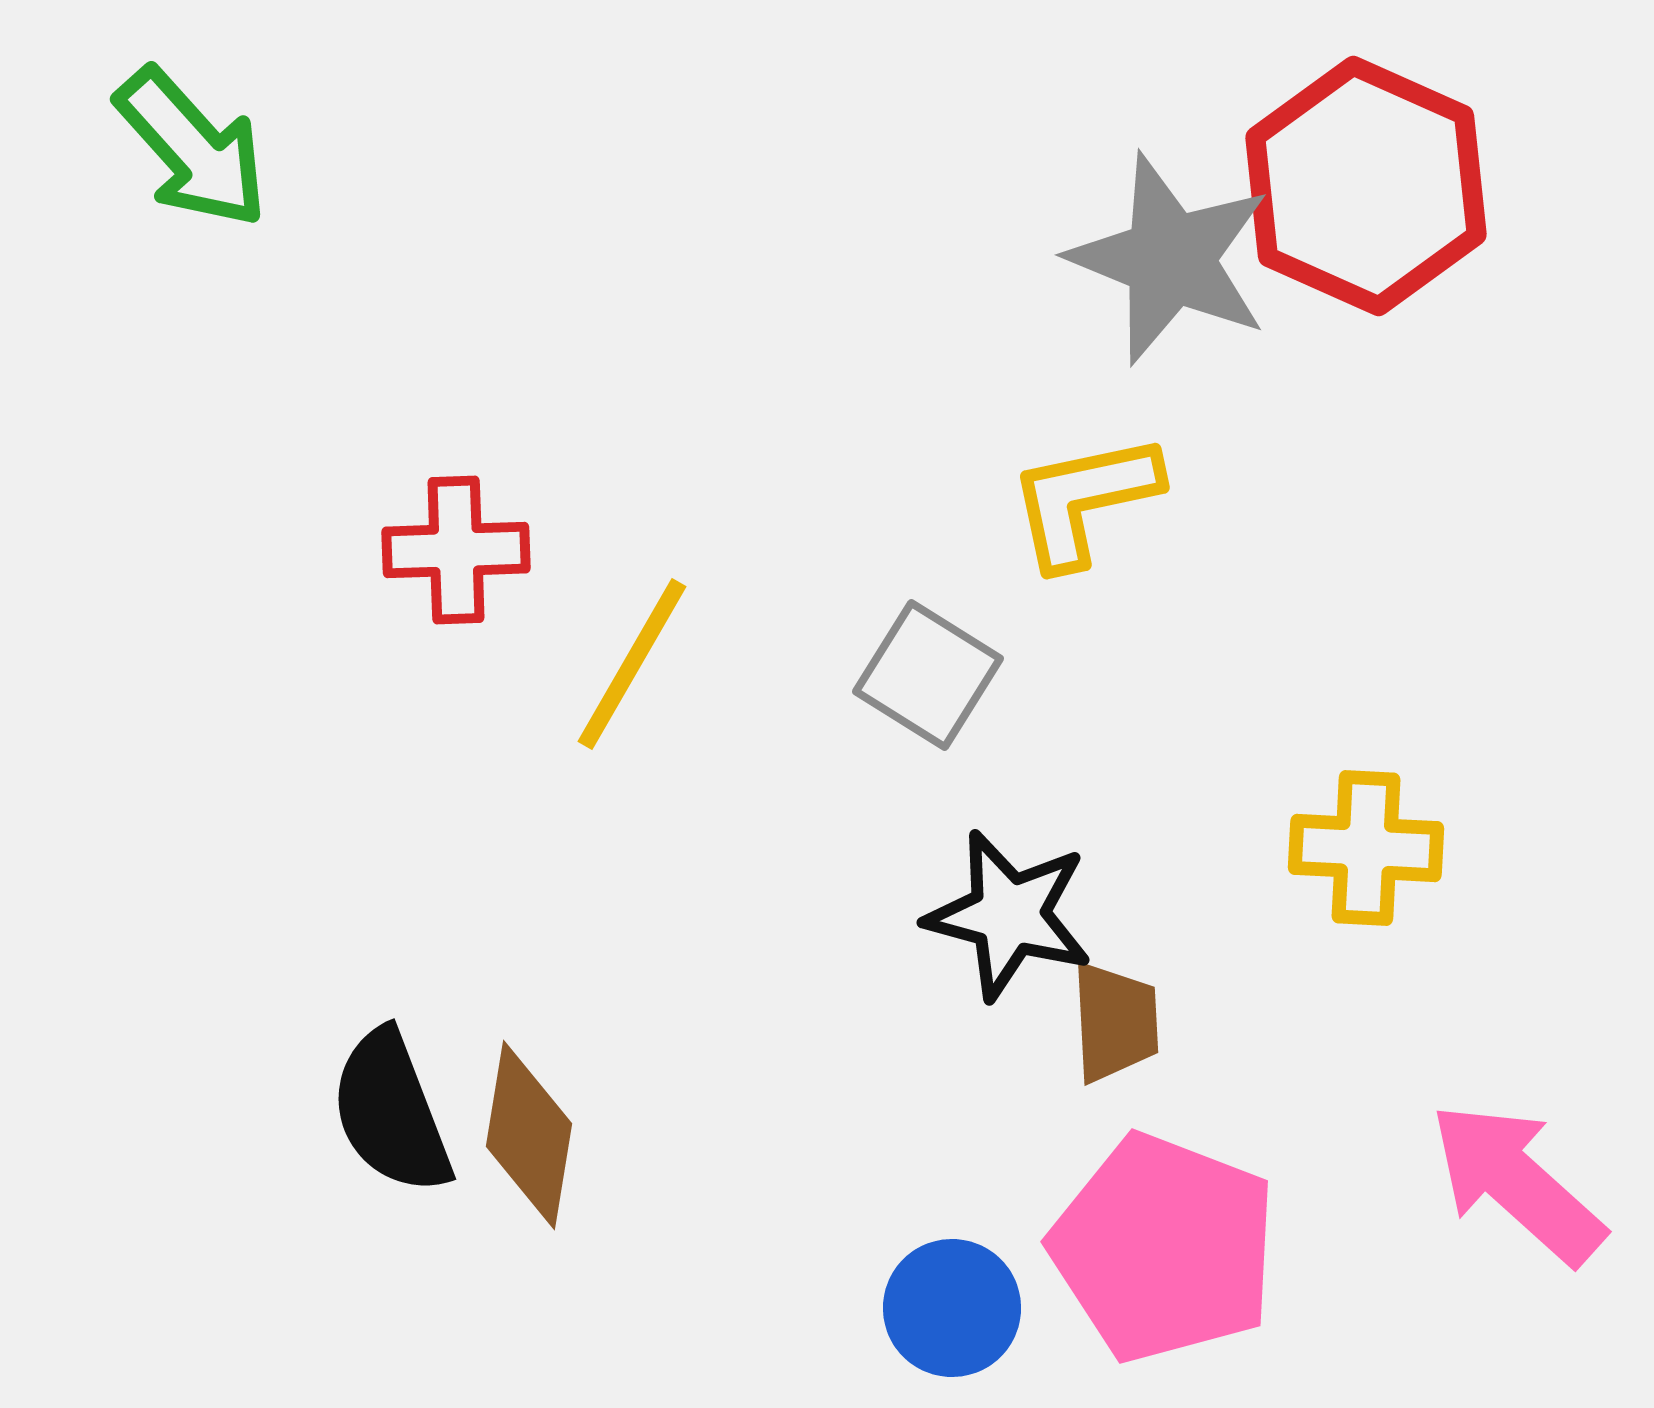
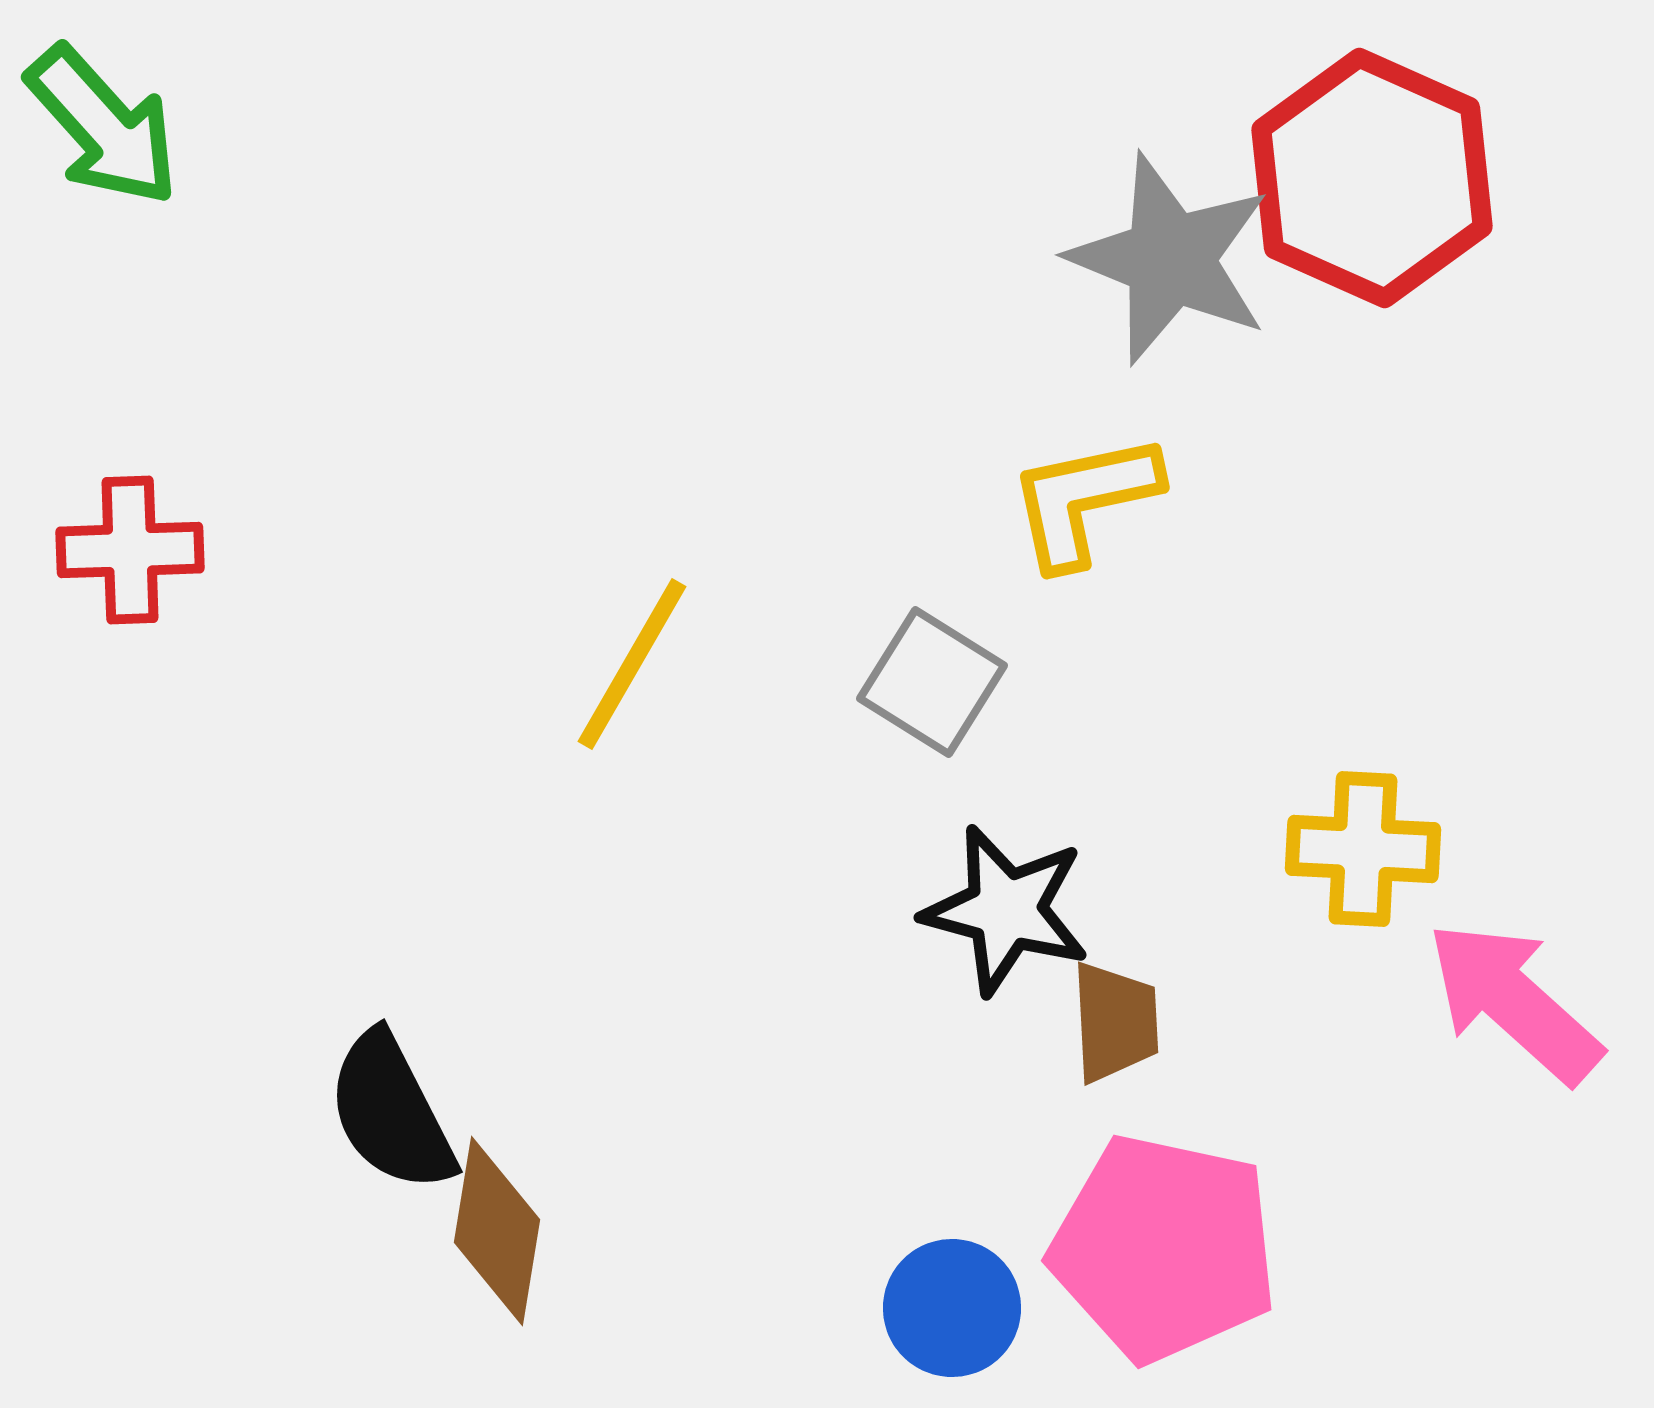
green arrow: moved 89 px left, 22 px up
red hexagon: moved 6 px right, 8 px up
red cross: moved 326 px left
gray square: moved 4 px right, 7 px down
yellow cross: moved 3 px left, 1 px down
black star: moved 3 px left, 5 px up
black semicircle: rotated 6 degrees counterclockwise
brown diamond: moved 32 px left, 96 px down
pink arrow: moved 3 px left, 181 px up
pink pentagon: rotated 9 degrees counterclockwise
